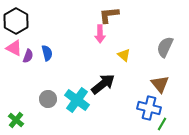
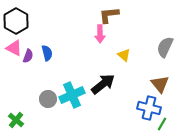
cyan cross: moved 5 px left, 5 px up; rotated 30 degrees clockwise
